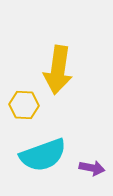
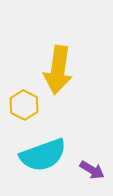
yellow hexagon: rotated 24 degrees clockwise
purple arrow: moved 2 px down; rotated 20 degrees clockwise
